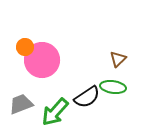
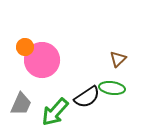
green ellipse: moved 1 px left, 1 px down
gray trapezoid: rotated 135 degrees clockwise
